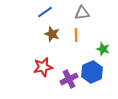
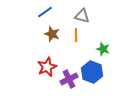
gray triangle: moved 3 px down; rotated 21 degrees clockwise
red star: moved 4 px right; rotated 12 degrees counterclockwise
blue hexagon: rotated 15 degrees counterclockwise
